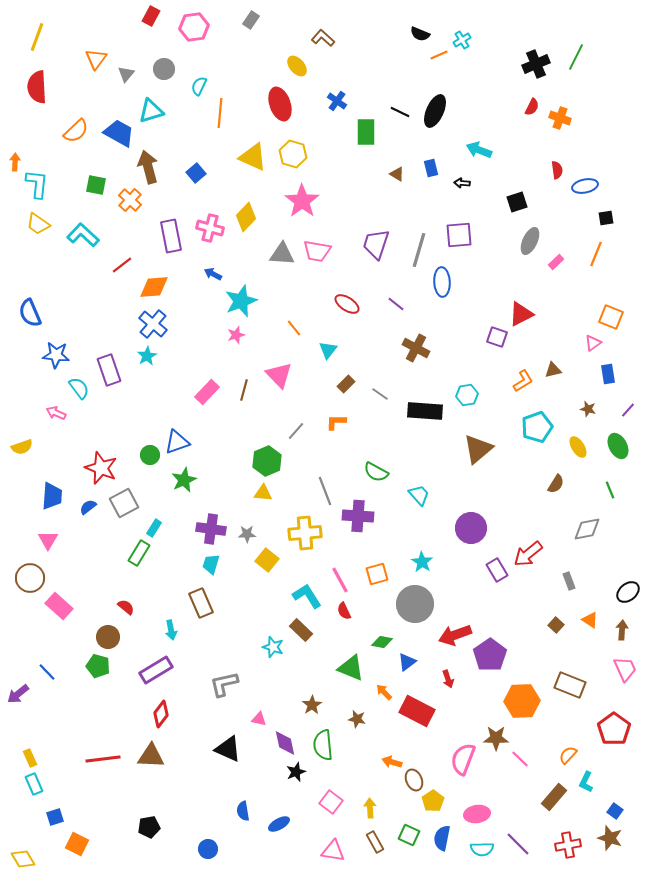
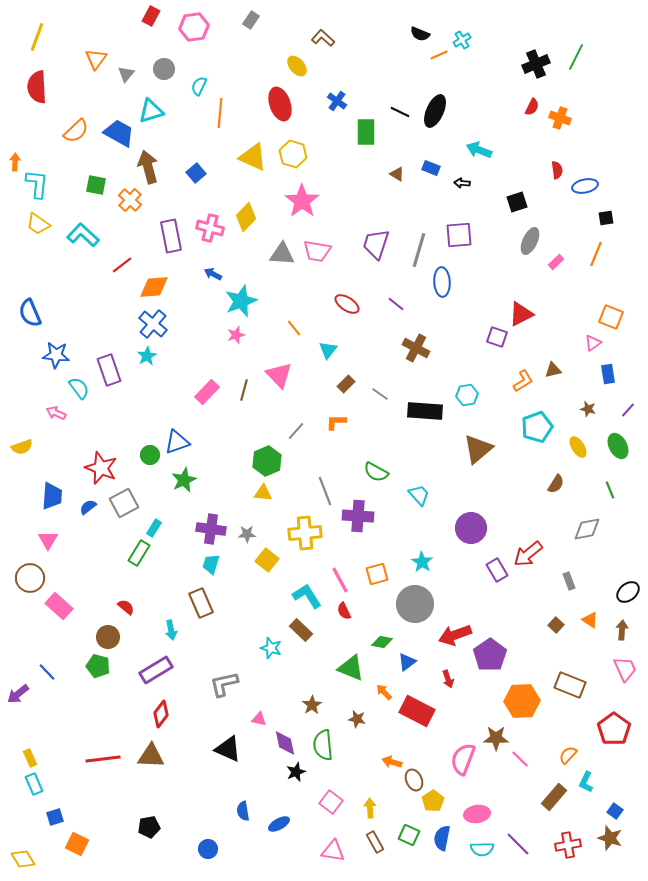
blue rectangle at (431, 168): rotated 54 degrees counterclockwise
cyan star at (273, 647): moved 2 px left, 1 px down
